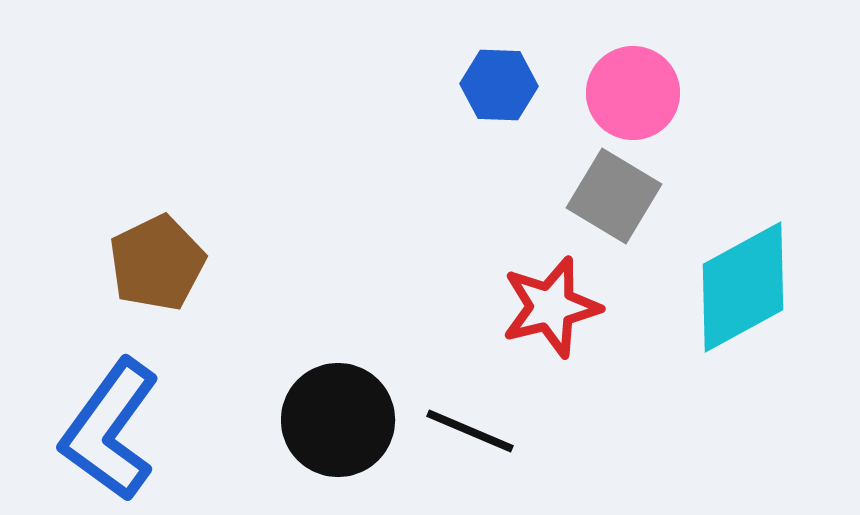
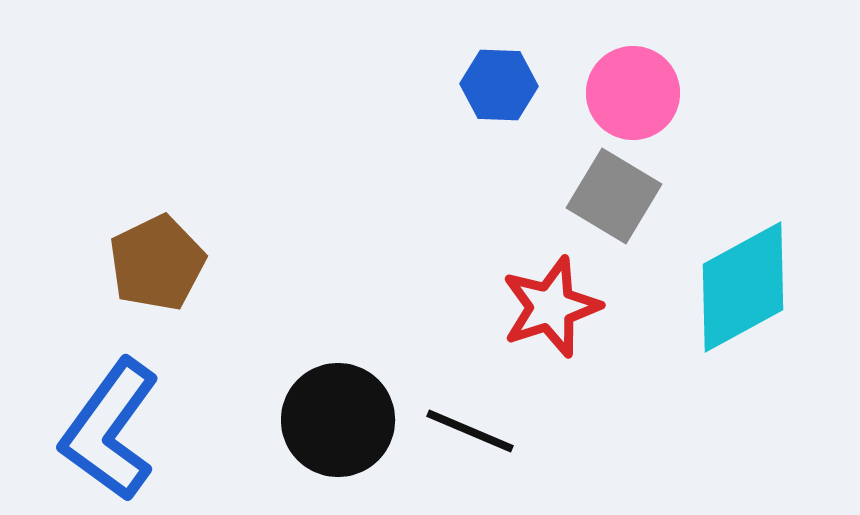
red star: rotated 4 degrees counterclockwise
